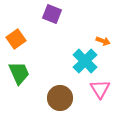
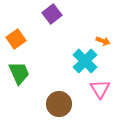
purple square: rotated 30 degrees clockwise
brown circle: moved 1 px left, 6 px down
